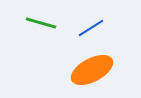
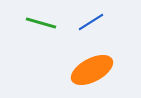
blue line: moved 6 px up
